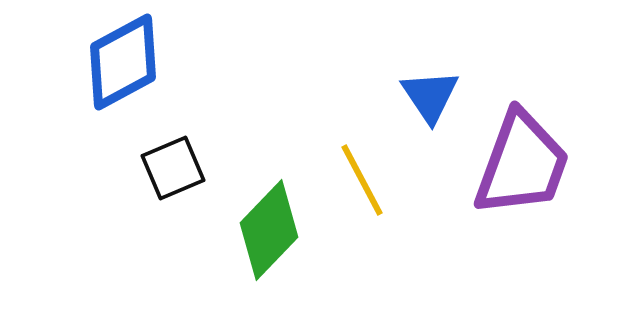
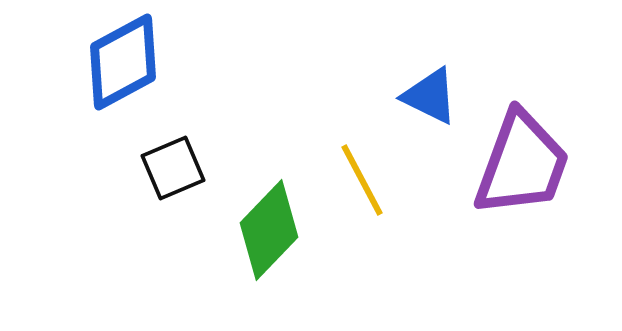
blue triangle: rotated 30 degrees counterclockwise
